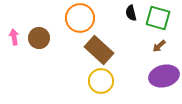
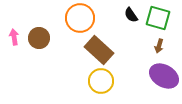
black semicircle: moved 2 px down; rotated 21 degrees counterclockwise
brown arrow: rotated 32 degrees counterclockwise
purple ellipse: rotated 44 degrees clockwise
